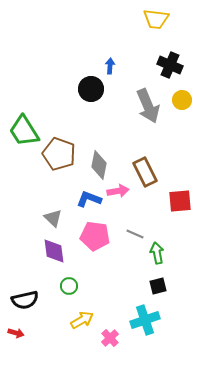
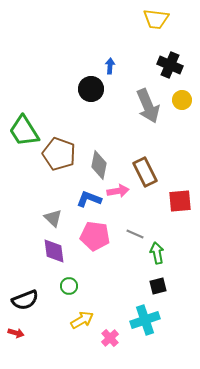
black semicircle: rotated 8 degrees counterclockwise
